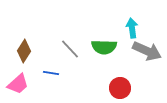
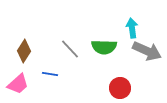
blue line: moved 1 px left, 1 px down
